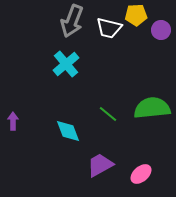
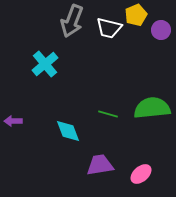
yellow pentagon: rotated 20 degrees counterclockwise
cyan cross: moved 21 px left
green line: rotated 24 degrees counterclockwise
purple arrow: rotated 90 degrees counterclockwise
purple trapezoid: rotated 20 degrees clockwise
